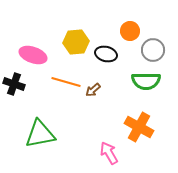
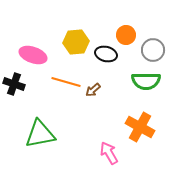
orange circle: moved 4 px left, 4 px down
orange cross: moved 1 px right
